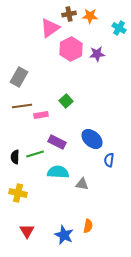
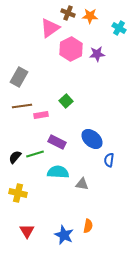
brown cross: moved 1 px left, 1 px up; rotated 32 degrees clockwise
black semicircle: rotated 40 degrees clockwise
